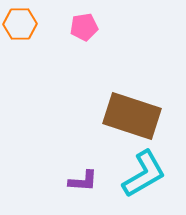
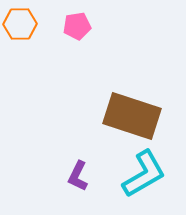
pink pentagon: moved 7 px left, 1 px up
purple L-shape: moved 5 px left, 5 px up; rotated 112 degrees clockwise
